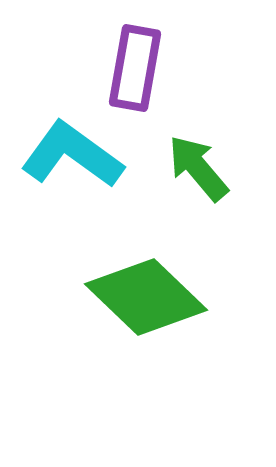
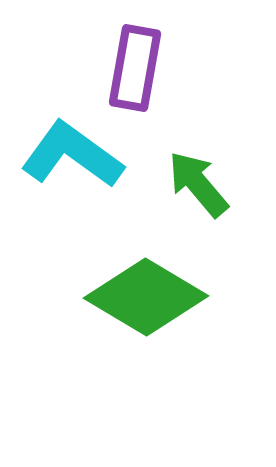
green arrow: moved 16 px down
green diamond: rotated 13 degrees counterclockwise
